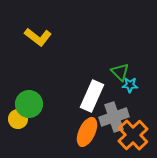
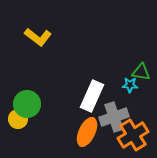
green triangle: moved 21 px right; rotated 36 degrees counterclockwise
green circle: moved 2 px left
orange cross: rotated 12 degrees clockwise
